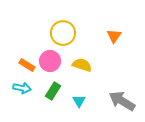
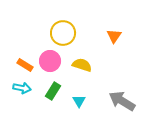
orange rectangle: moved 2 px left
